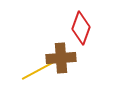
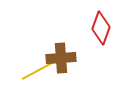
red diamond: moved 20 px right
